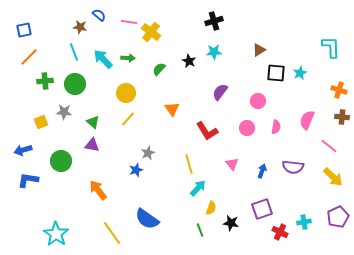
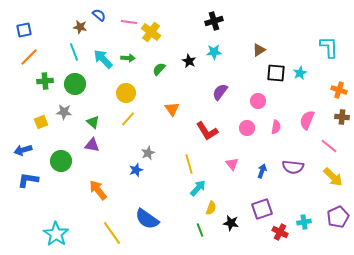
cyan L-shape at (331, 47): moved 2 px left
